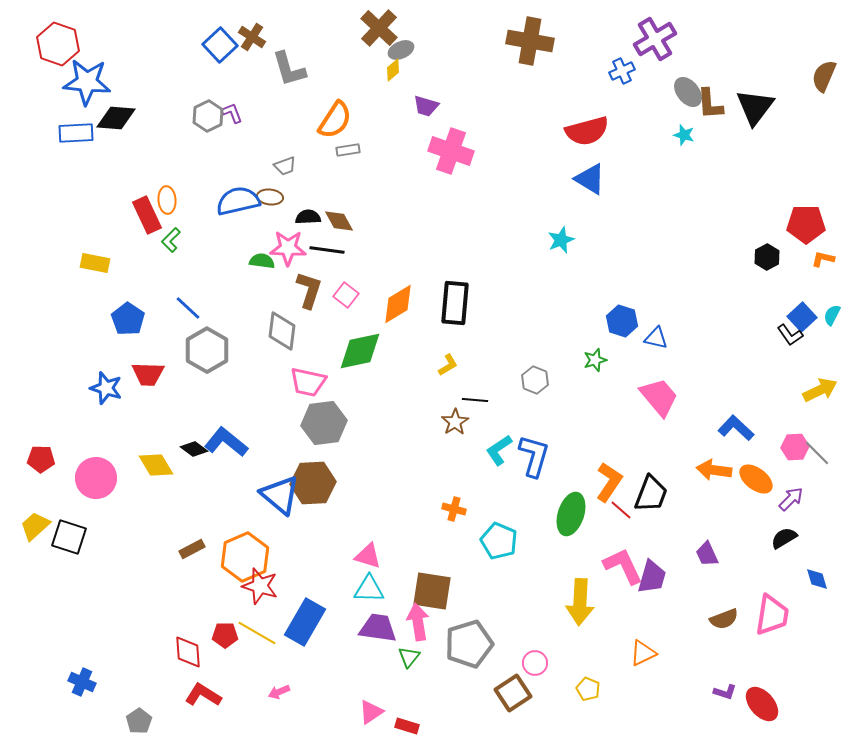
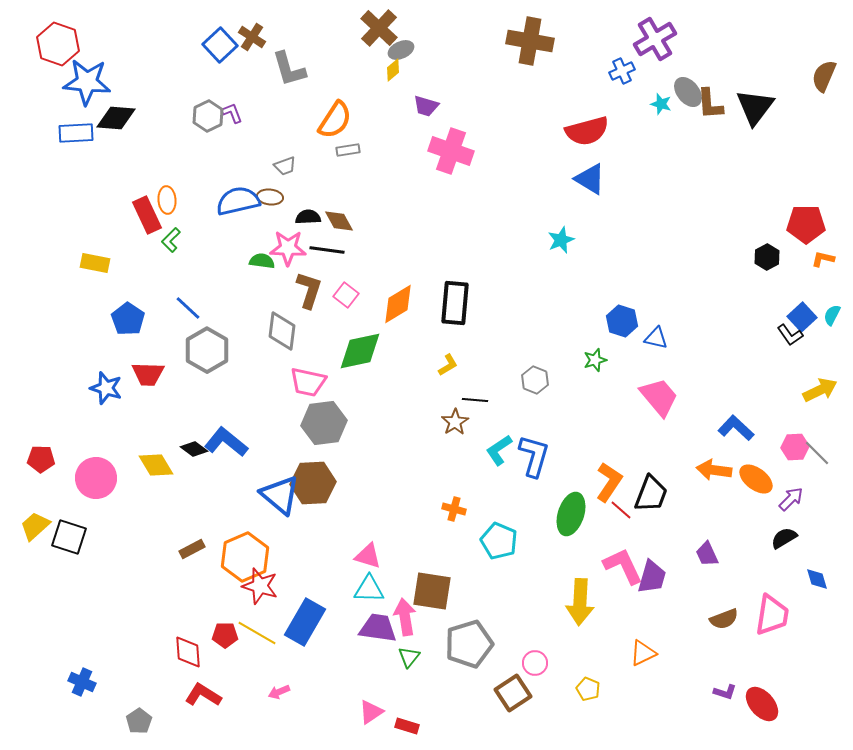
cyan star at (684, 135): moved 23 px left, 31 px up
pink arrow at (418, 622): moved 13 px left, 5 px up
